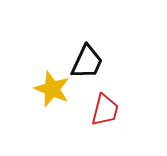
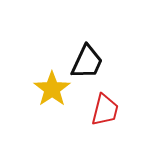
yellow star: rotated 15 degrees clockwise
